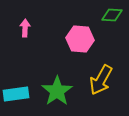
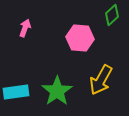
green diamond: rotated 45 degrees counterclockwise
pink arrow: rotated 18 degrees clockwise
pink hexagon: moved 1 px up
cyan rectangle: moved 2 px up
